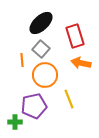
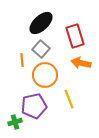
green cross: rotated 16 degrees counterclockwise
